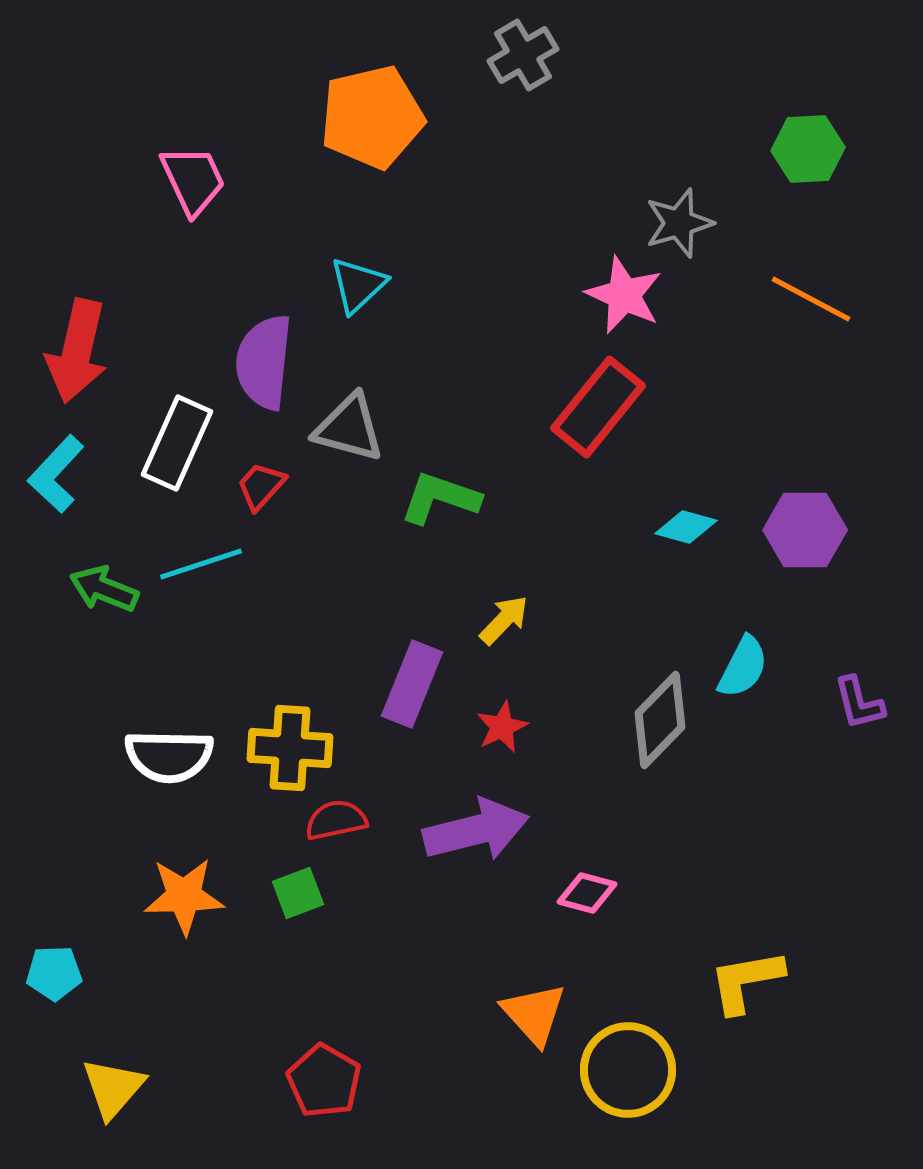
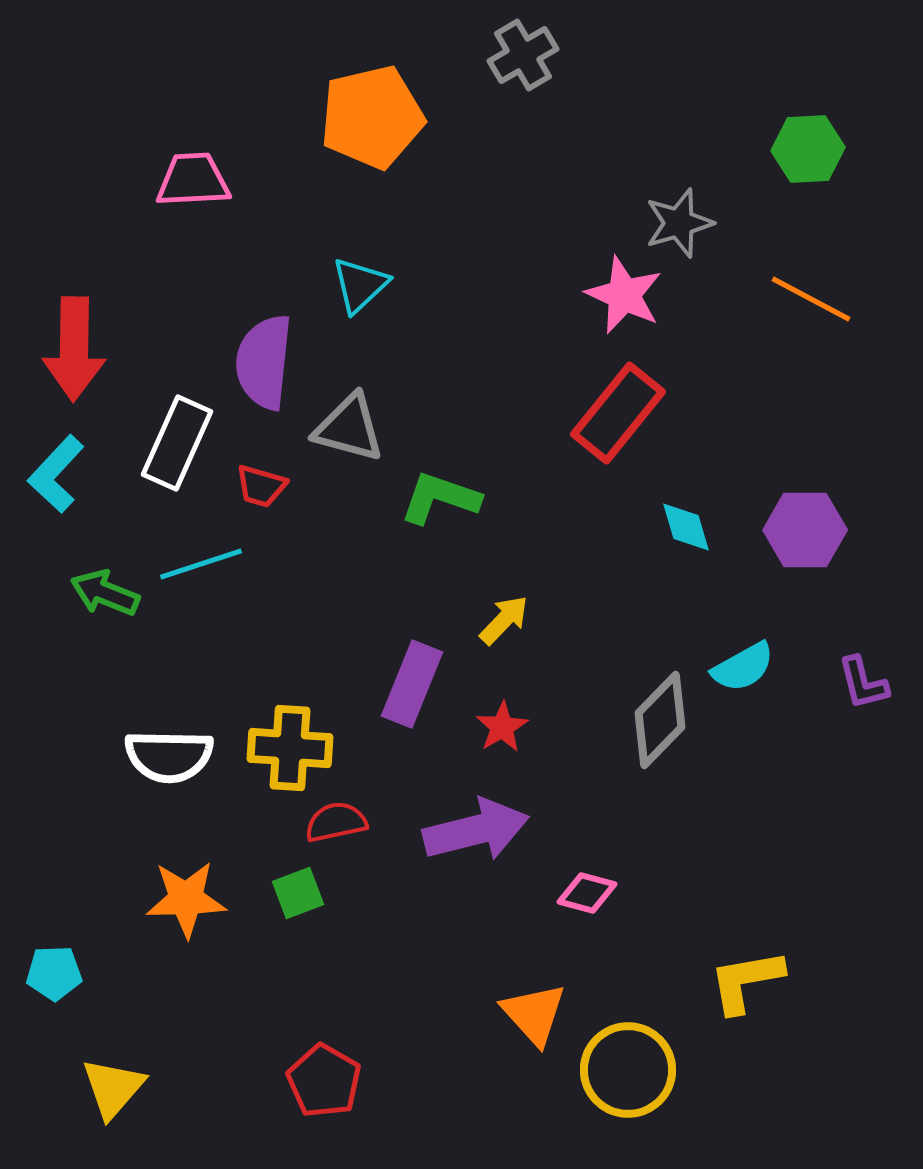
pink trapezoid: rotated 68 degrees counterclockwise
cyan triangle: moved 2 px right
red arrow: moved 3 px left, 2 px up; rotated 12 degrees counterclockwise
red rectangle: moved 20 px right, 6 px down
red trapezoid: rotated 116 degrees counterclockwise
cyan diamond: rotated 58 degrees clockwise
green arrow: moved 1 px right, 4 px down
cyan semicircle: rotated 34 degrees clockwise
purple L-shape: moved 4 px right, 20 px up
red star: rotated 6 degrees counterclockwise
red semicircle: moved 2 px down
orange star: moved 2 px right, 3 px down
